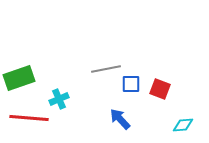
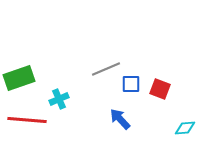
gray line: rotated 12 degrees counterclockwise
red line: moved 2 px left, 2 px down
cyan diamond: moved 2 px right, 3 px down
